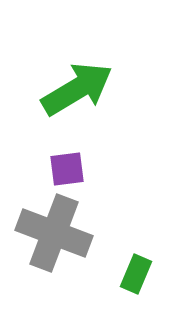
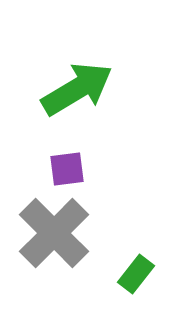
gray cross: rotated 24 degrees clockwise
green rectangle: rotated 15 degrees clockwise
